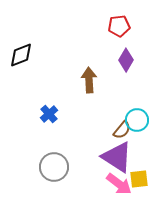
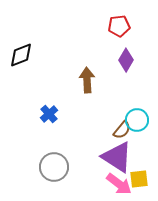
brown arrow: moved 2 px left
